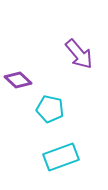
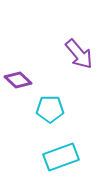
cyan pentagon: rotated 12 degrees counterclockwise
